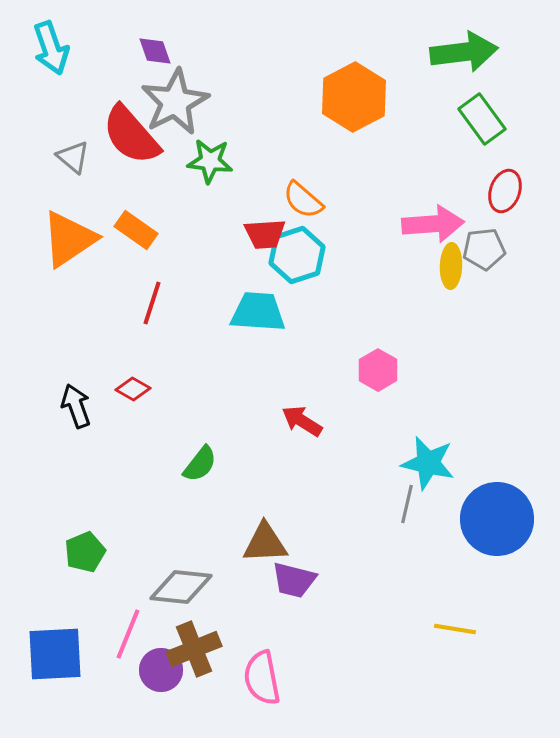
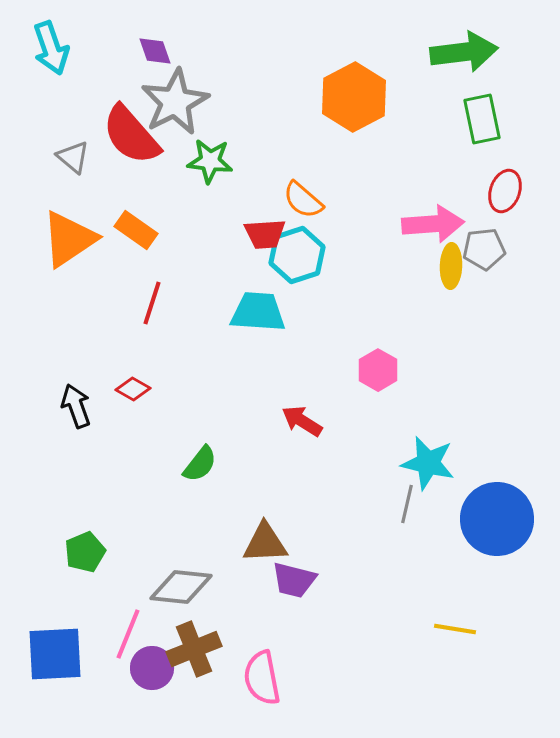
green rectangle: rotated 24 degrees clockwise
purple circle: moved 9 px left, 2 px up
